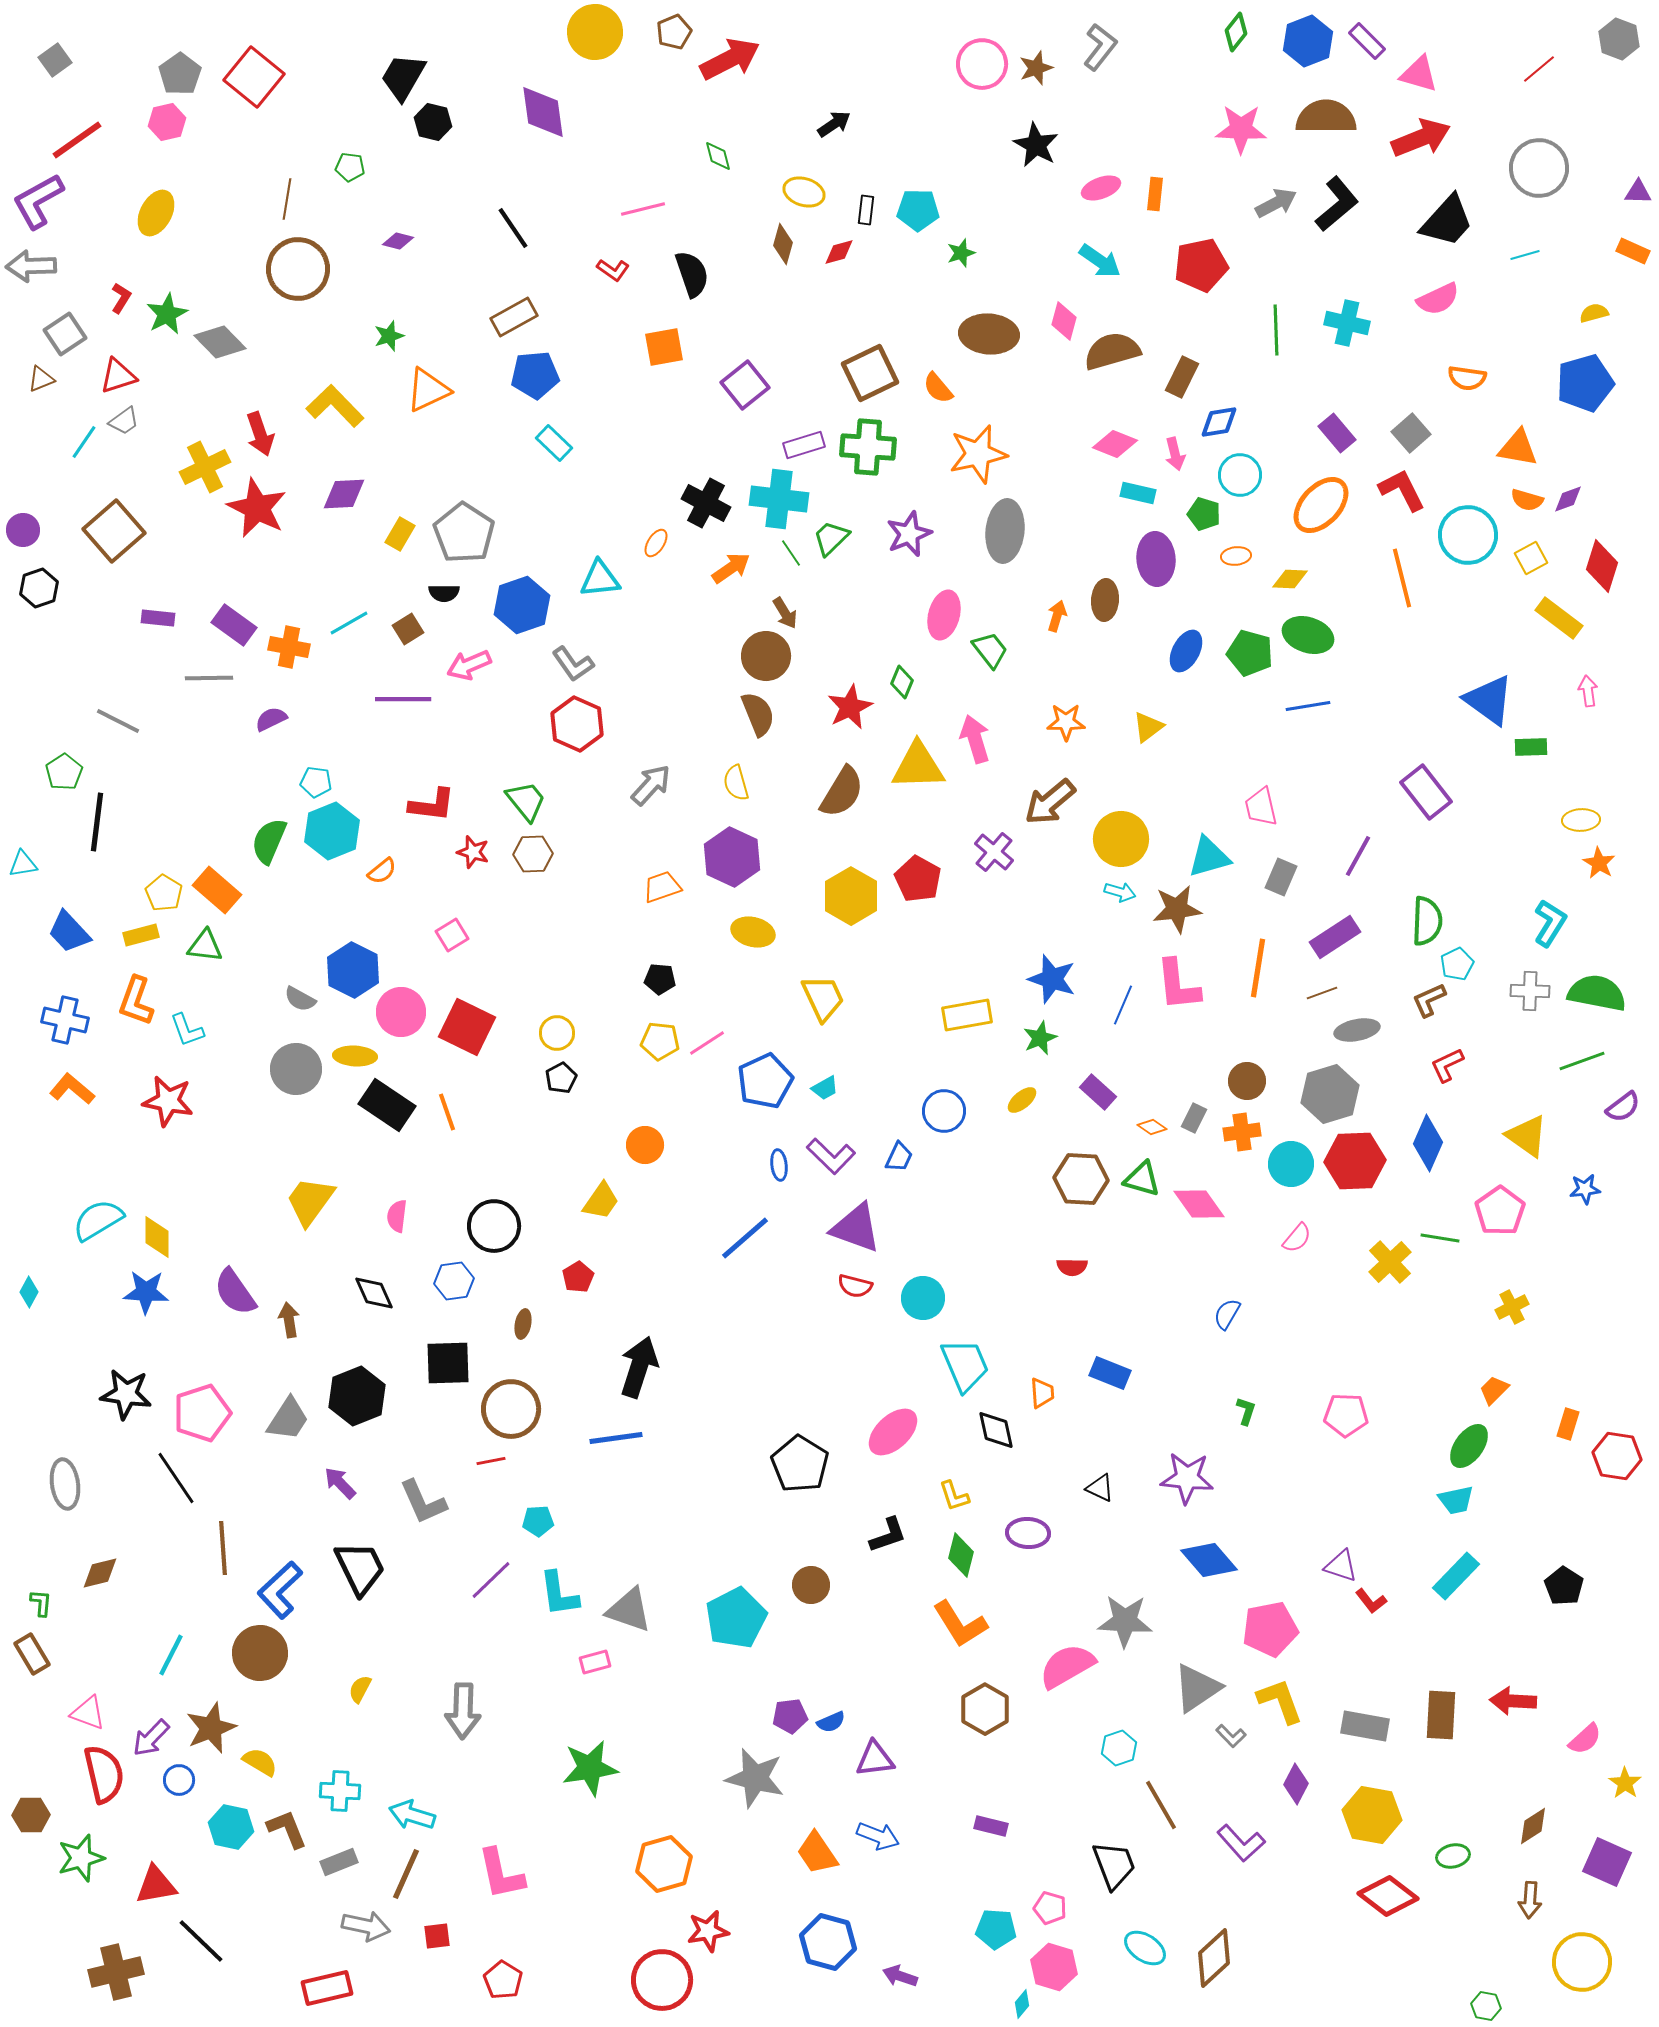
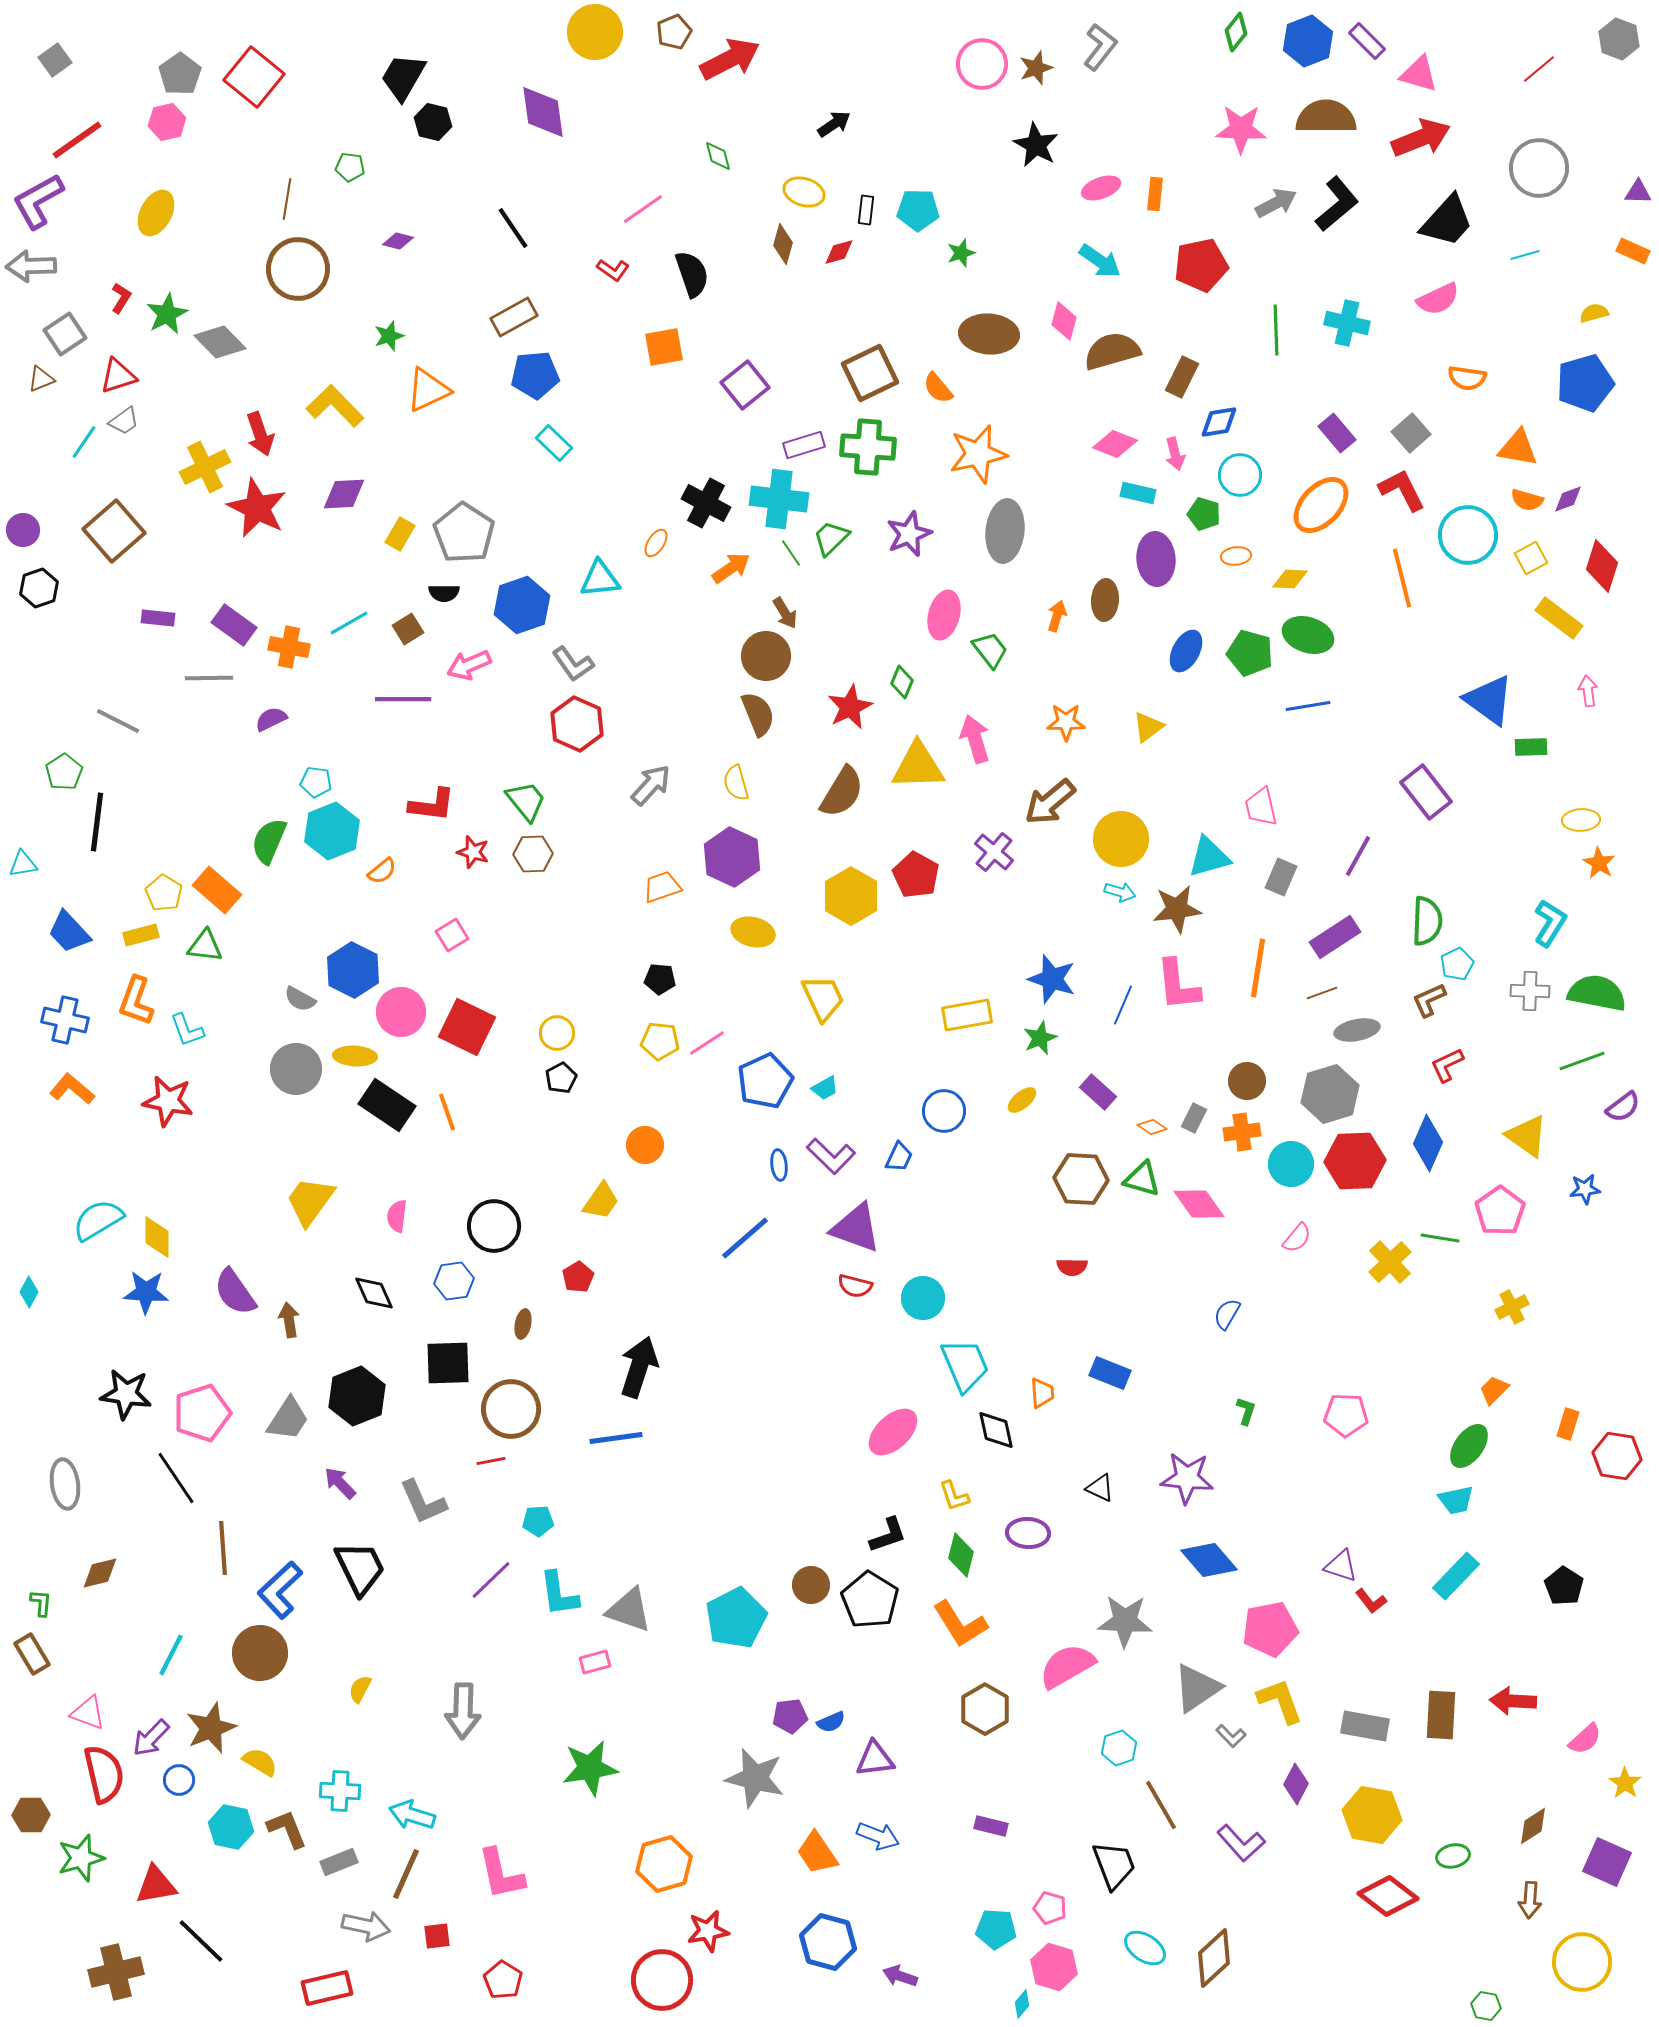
pink line at (643, 209): rotated 21 degrees counterclockwise
red pentagon at (918, 879): moved 2 px left, 4 px up
black pentagon at (800, 1464): moved 70 px right, 136 px down
